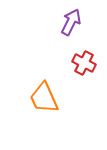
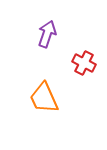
purple arrow: moved 24 px left, 12 px down; rotated 8 degrees counterclockwise
